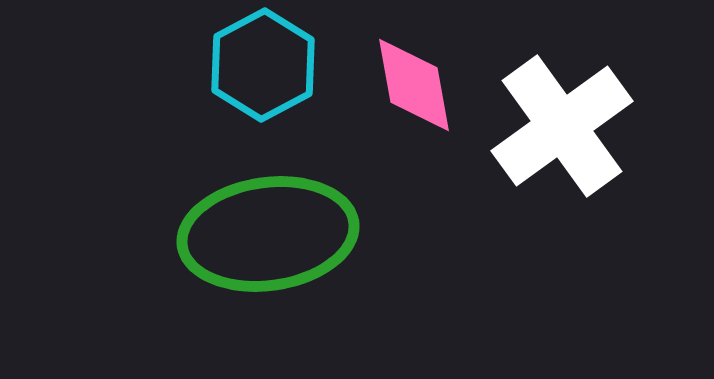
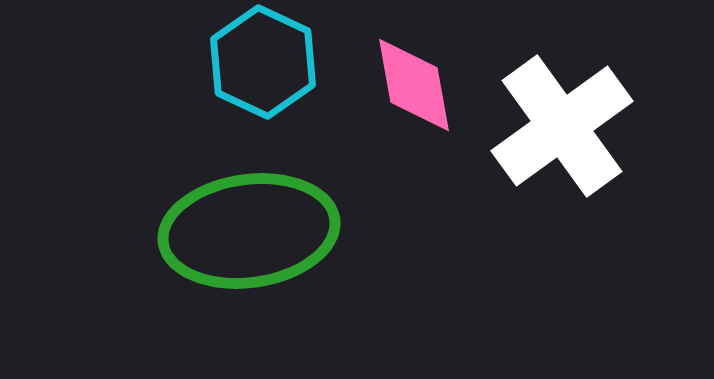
cyan hexagon: moved 3 px up; rotated 7 degrees counterclockwise
green ellipse: moved 19 px left, 3 px up
